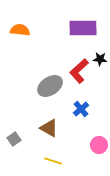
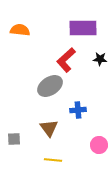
red L-shape: moved 13 px left, 11 px up
blue cross: moved 3 px left, 1 px down; rotated 35 degrees clockwise
brown triangle: rotated 24 degrees clockwise
gray square: rotated 32 degrees clockwise
yellow line: moved 1 px up; rotated 12 degrees counterclockwise
